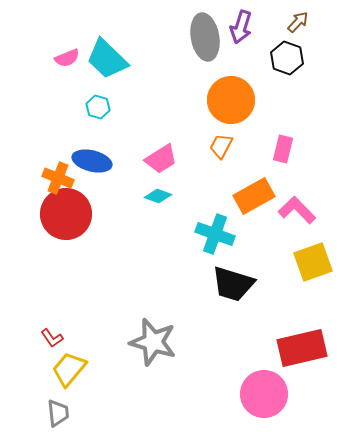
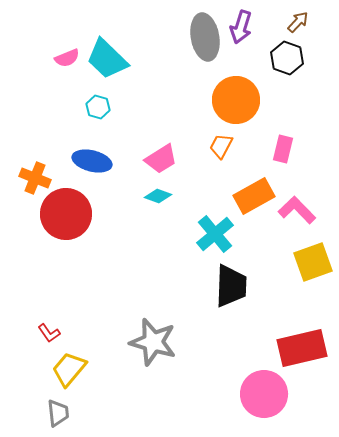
orange circle: moved 5 px right
orange cross: moved 23 px left
cyan cross: rotated 30 degrees clockwise
black trapezoid: moved 2 px left, 2 px down; rotated 105 degrees counterclockwise
red L-shape: moved 3 px left, 5 px up
